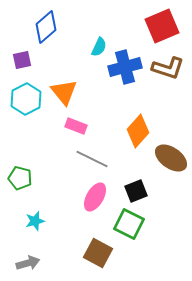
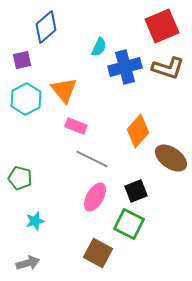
orange triangle: moved 2 px up
